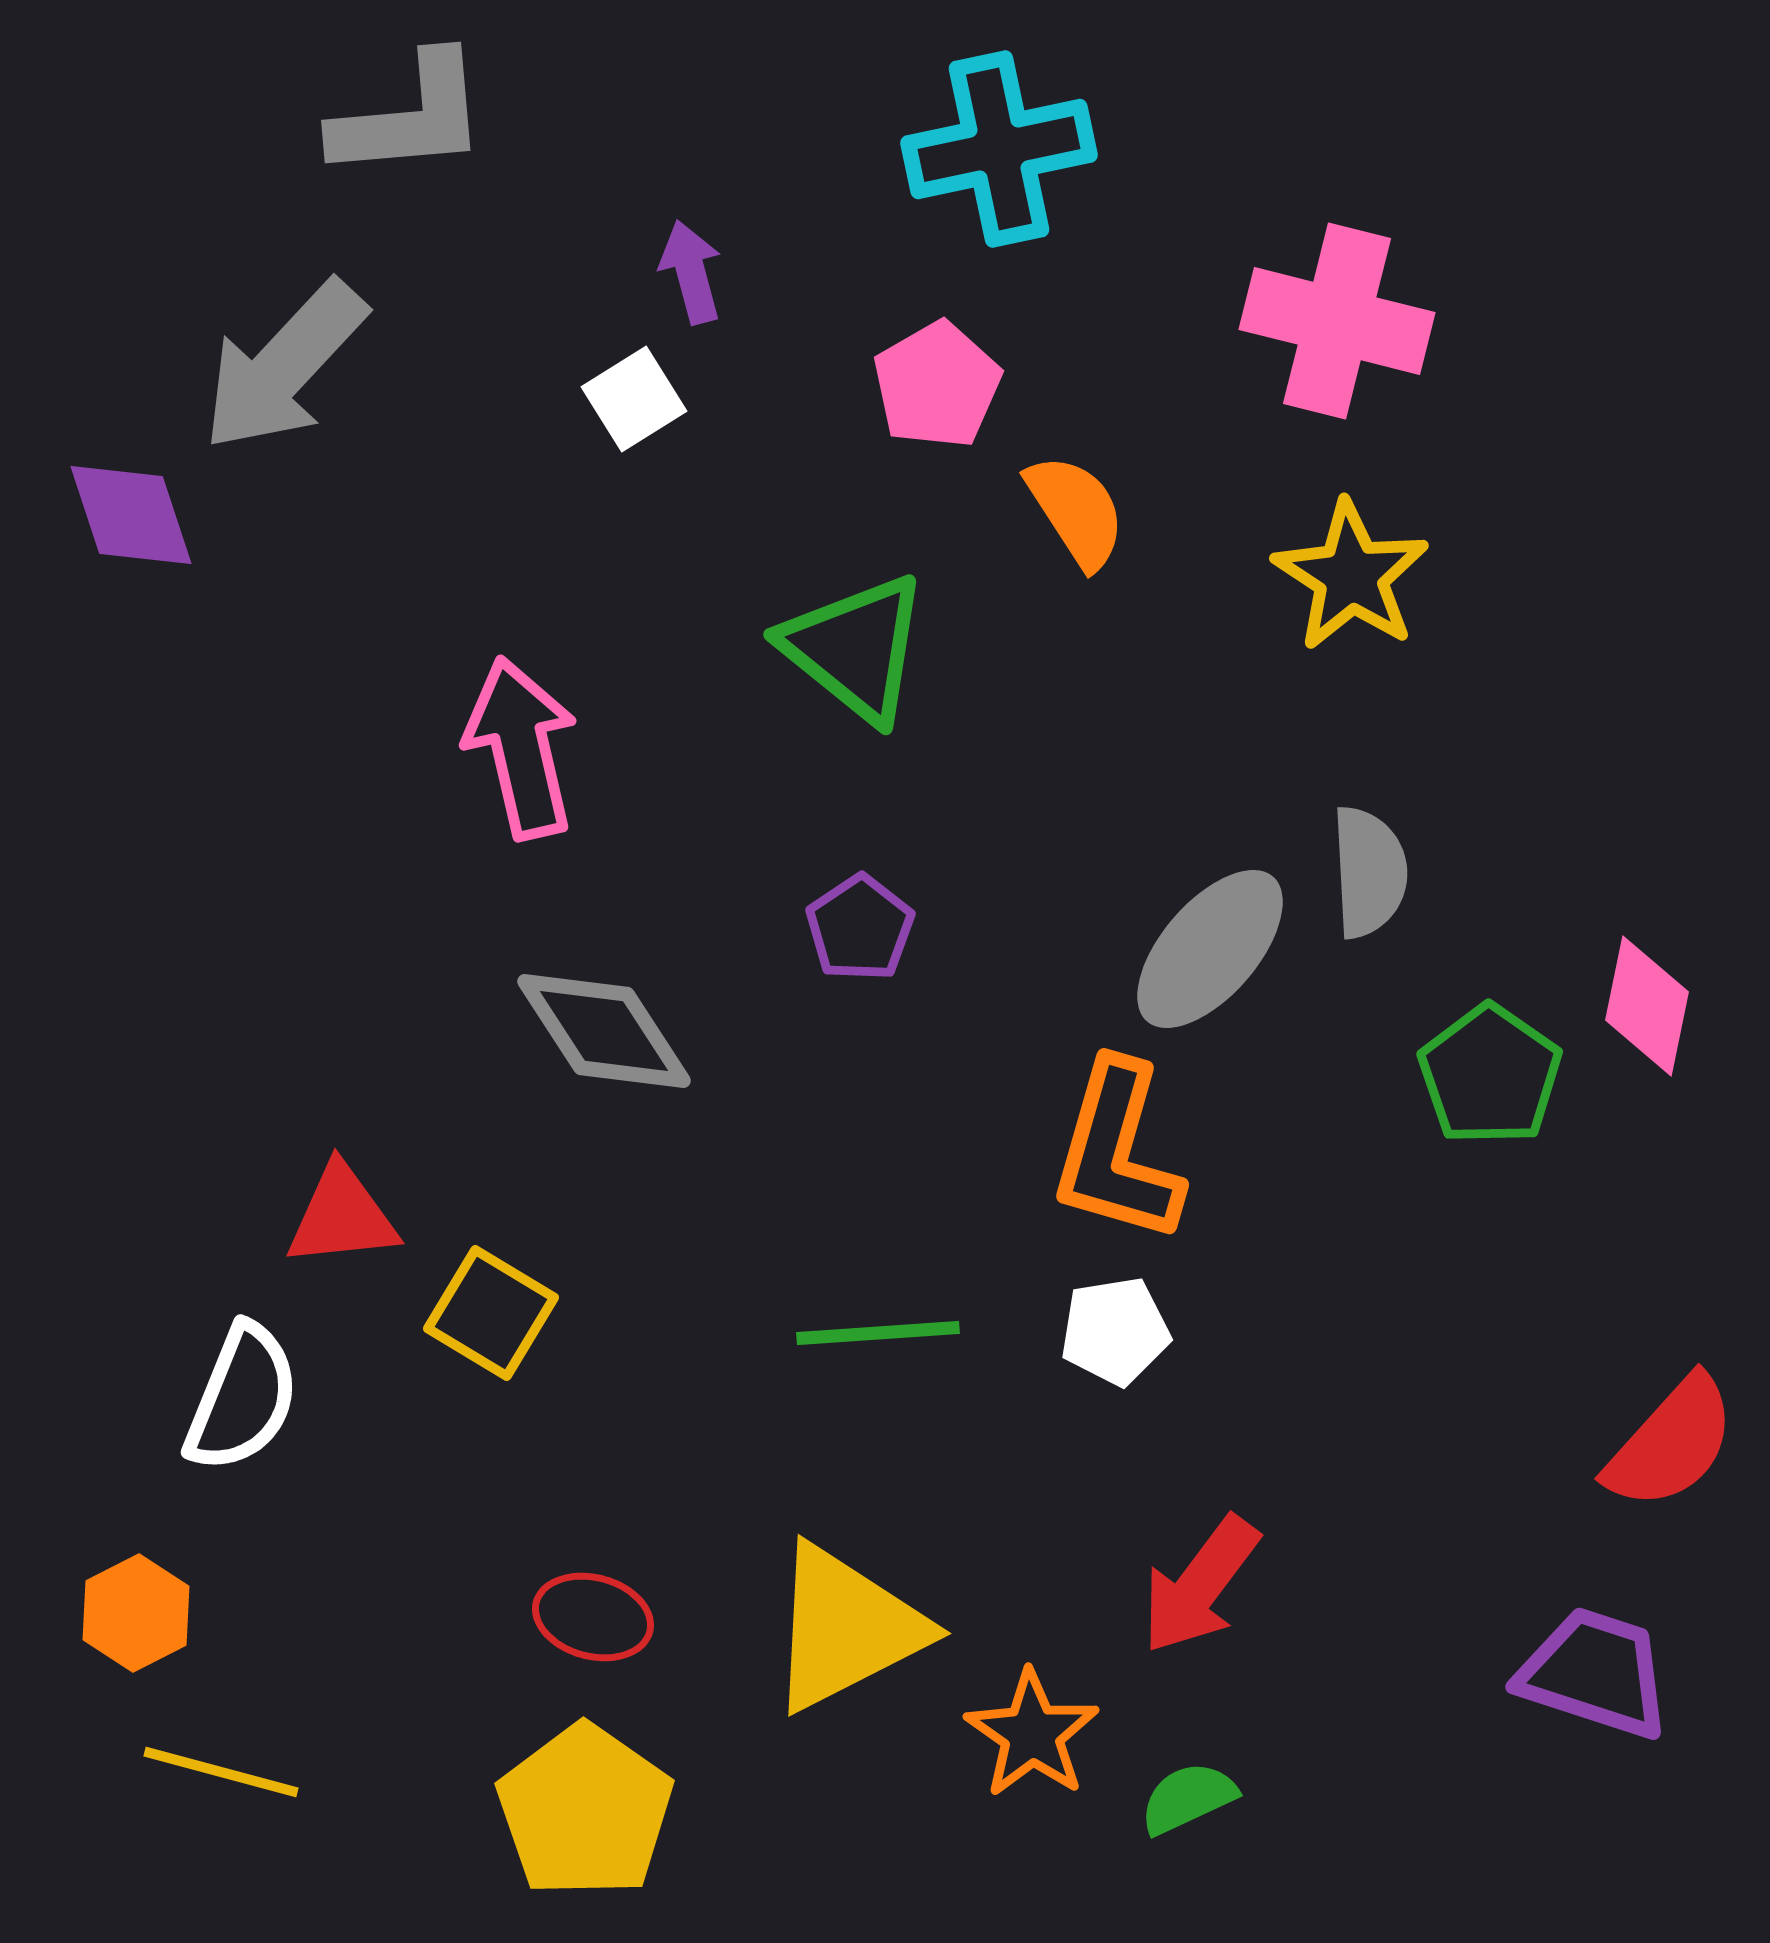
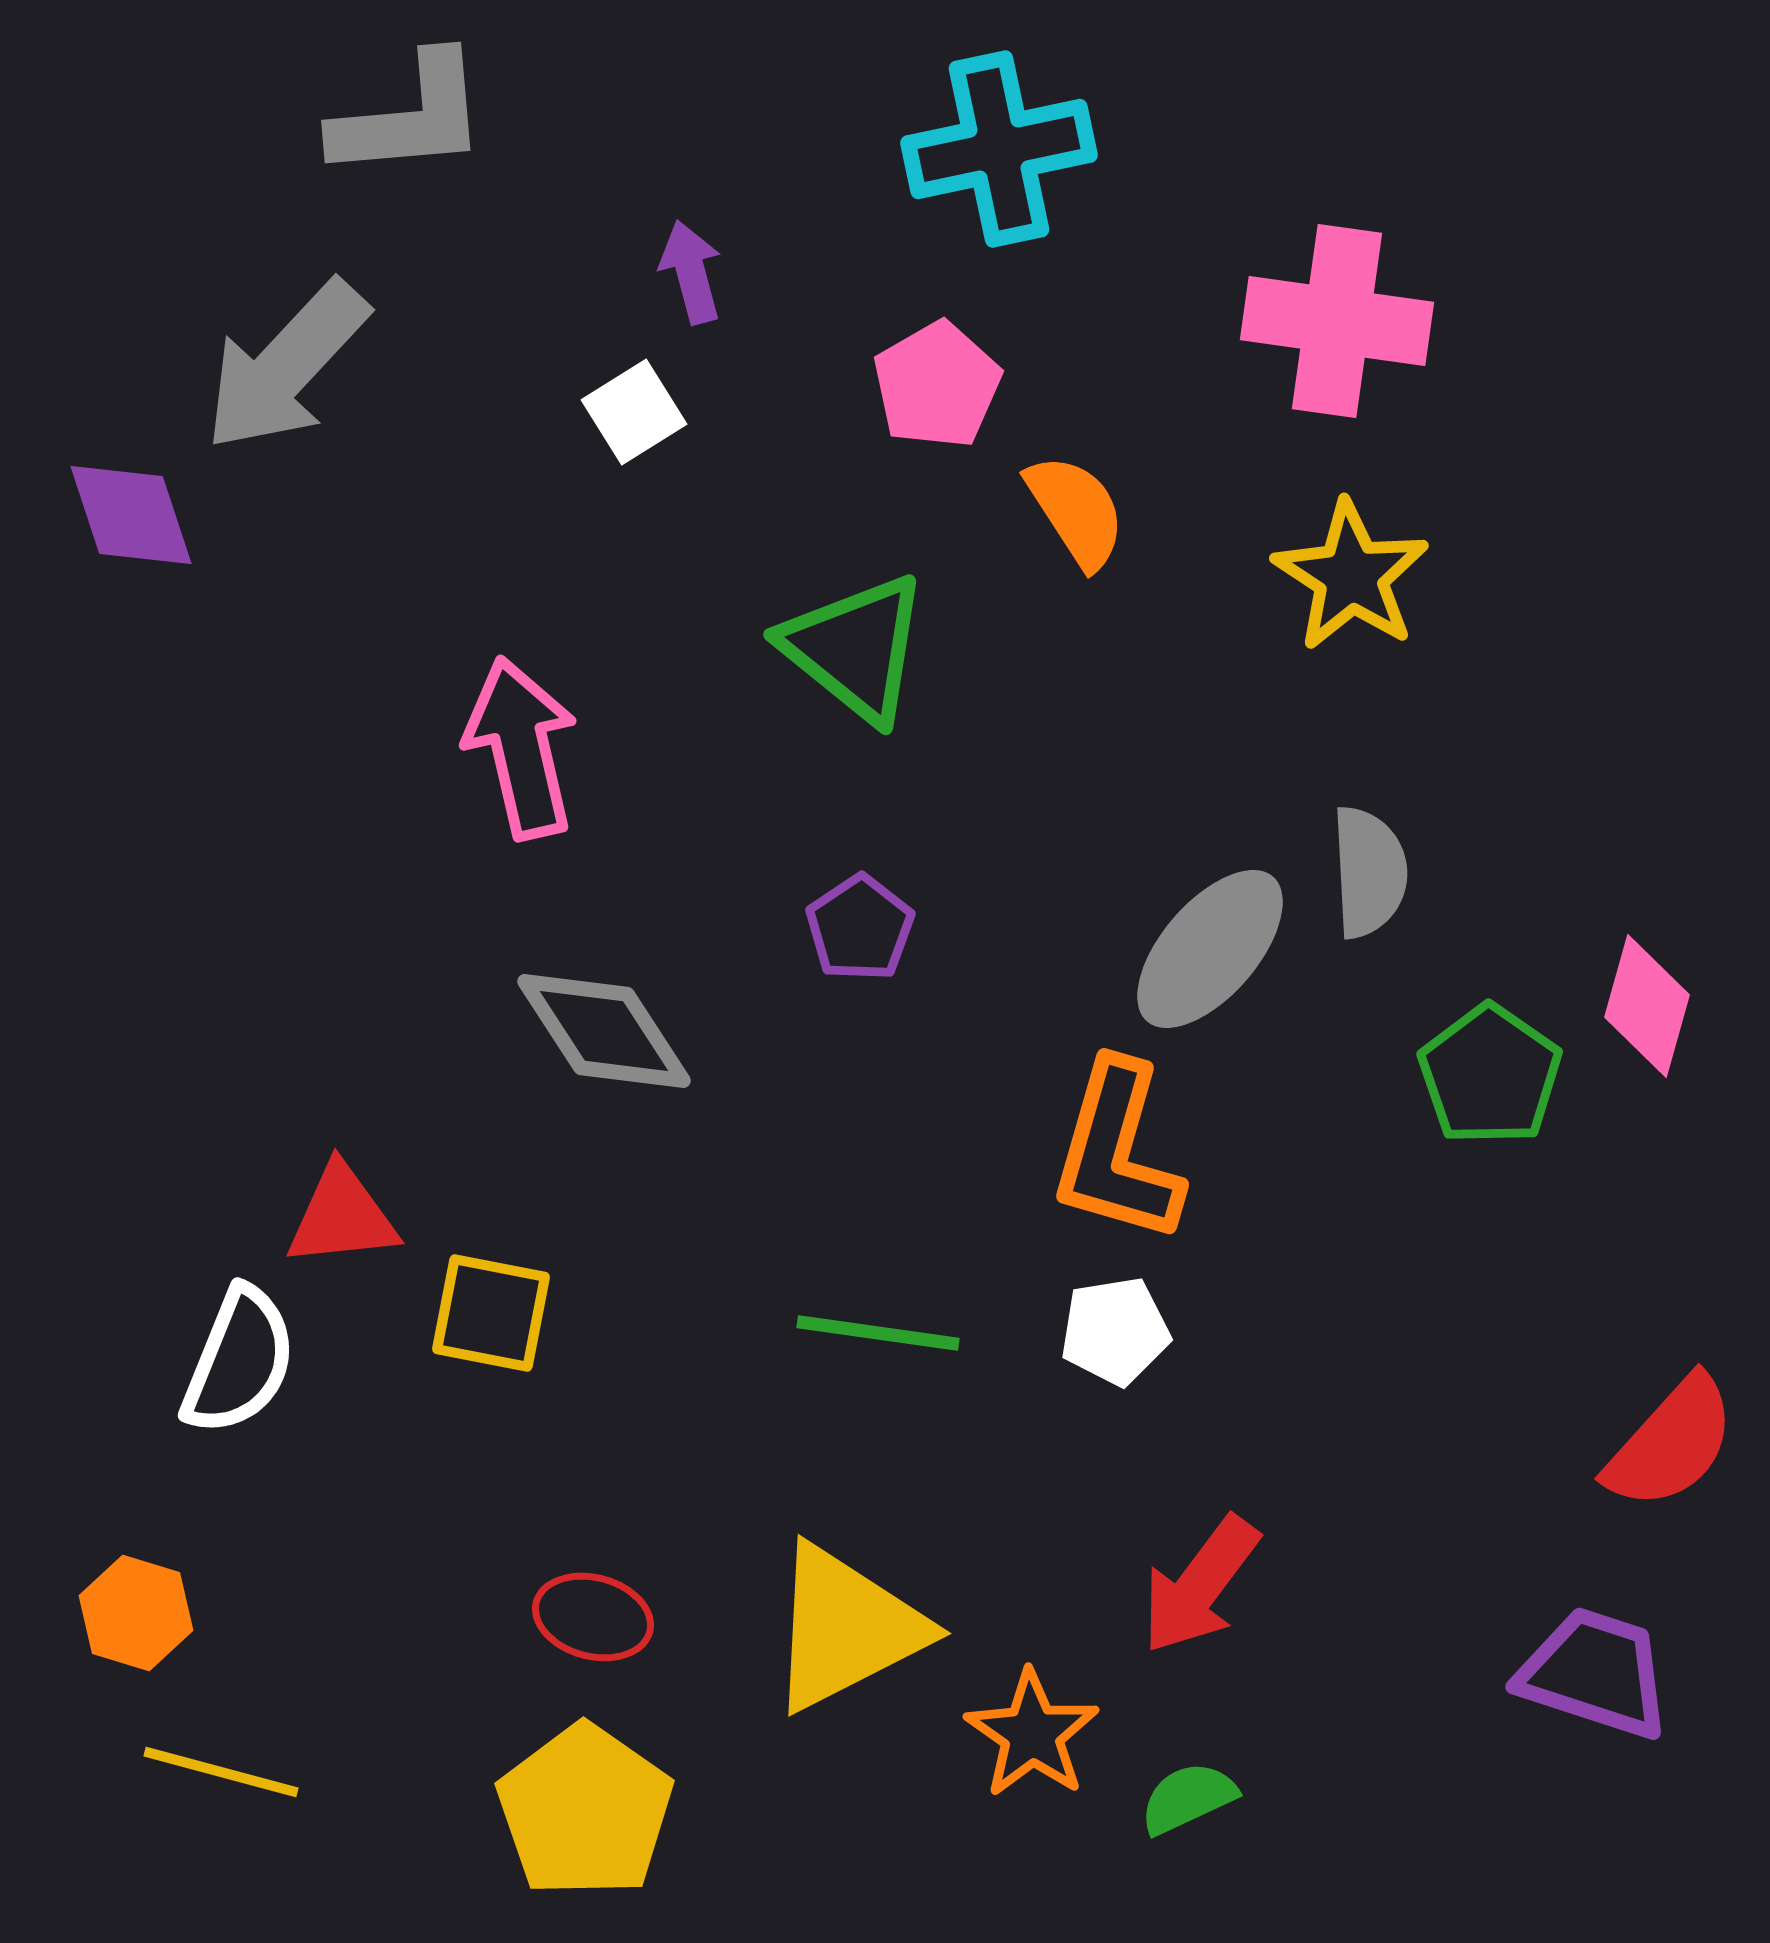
pink cross: rotated 6 degrees counterclockwise
gray arrow: moved 2 px right
white square: moved 13 px down
pink diamond: rotated 4 degrees clockwise
yellow square: rotated 20 degrees counterclockwise
green line: rotated 12 degrees clockwise
white semicircle: moved 3 px left, 37 px up
orange hexagon: rotated 16 degrees counterclockwise
